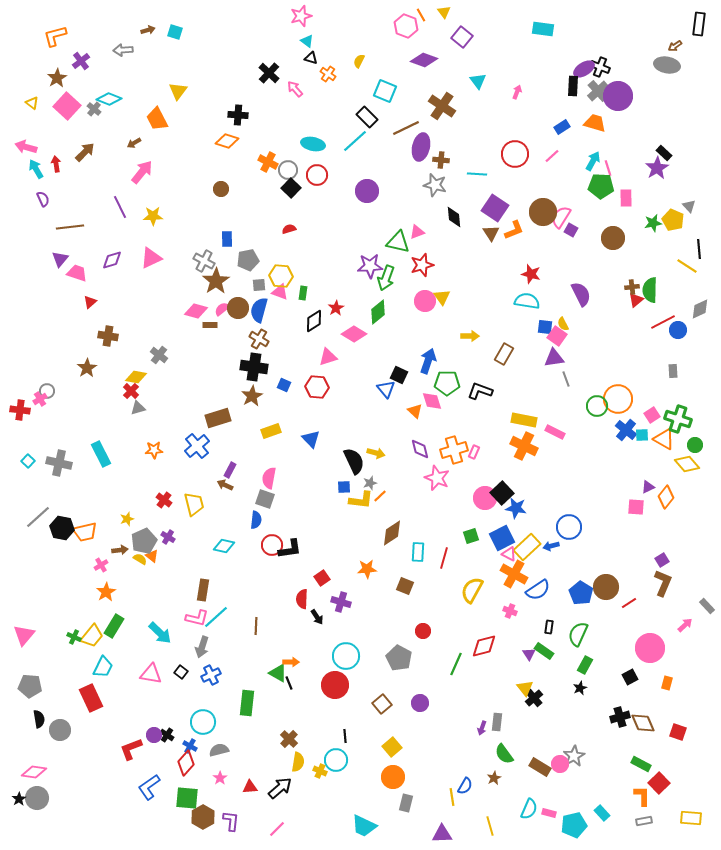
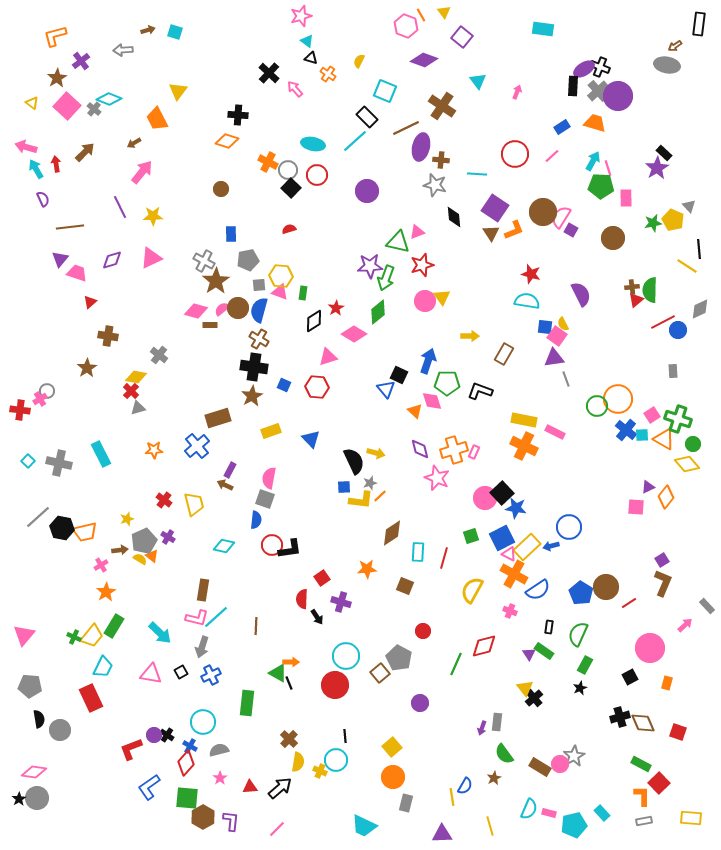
blue rectangle at (227, 239): moved 4 px right, 5 px up
green circle at (695, 445): moved 2 px left, 1 px up
black square at (181, 672): rotated 24 degrees clockwise
brown square at (382, 704): moved 2 px left, 31 px up
